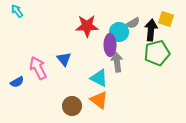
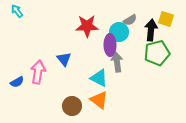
gray semicircle: moved 3 px left, 3 px up
pink arrow: moved 4 px down; rotated 35 degrees clockwise
